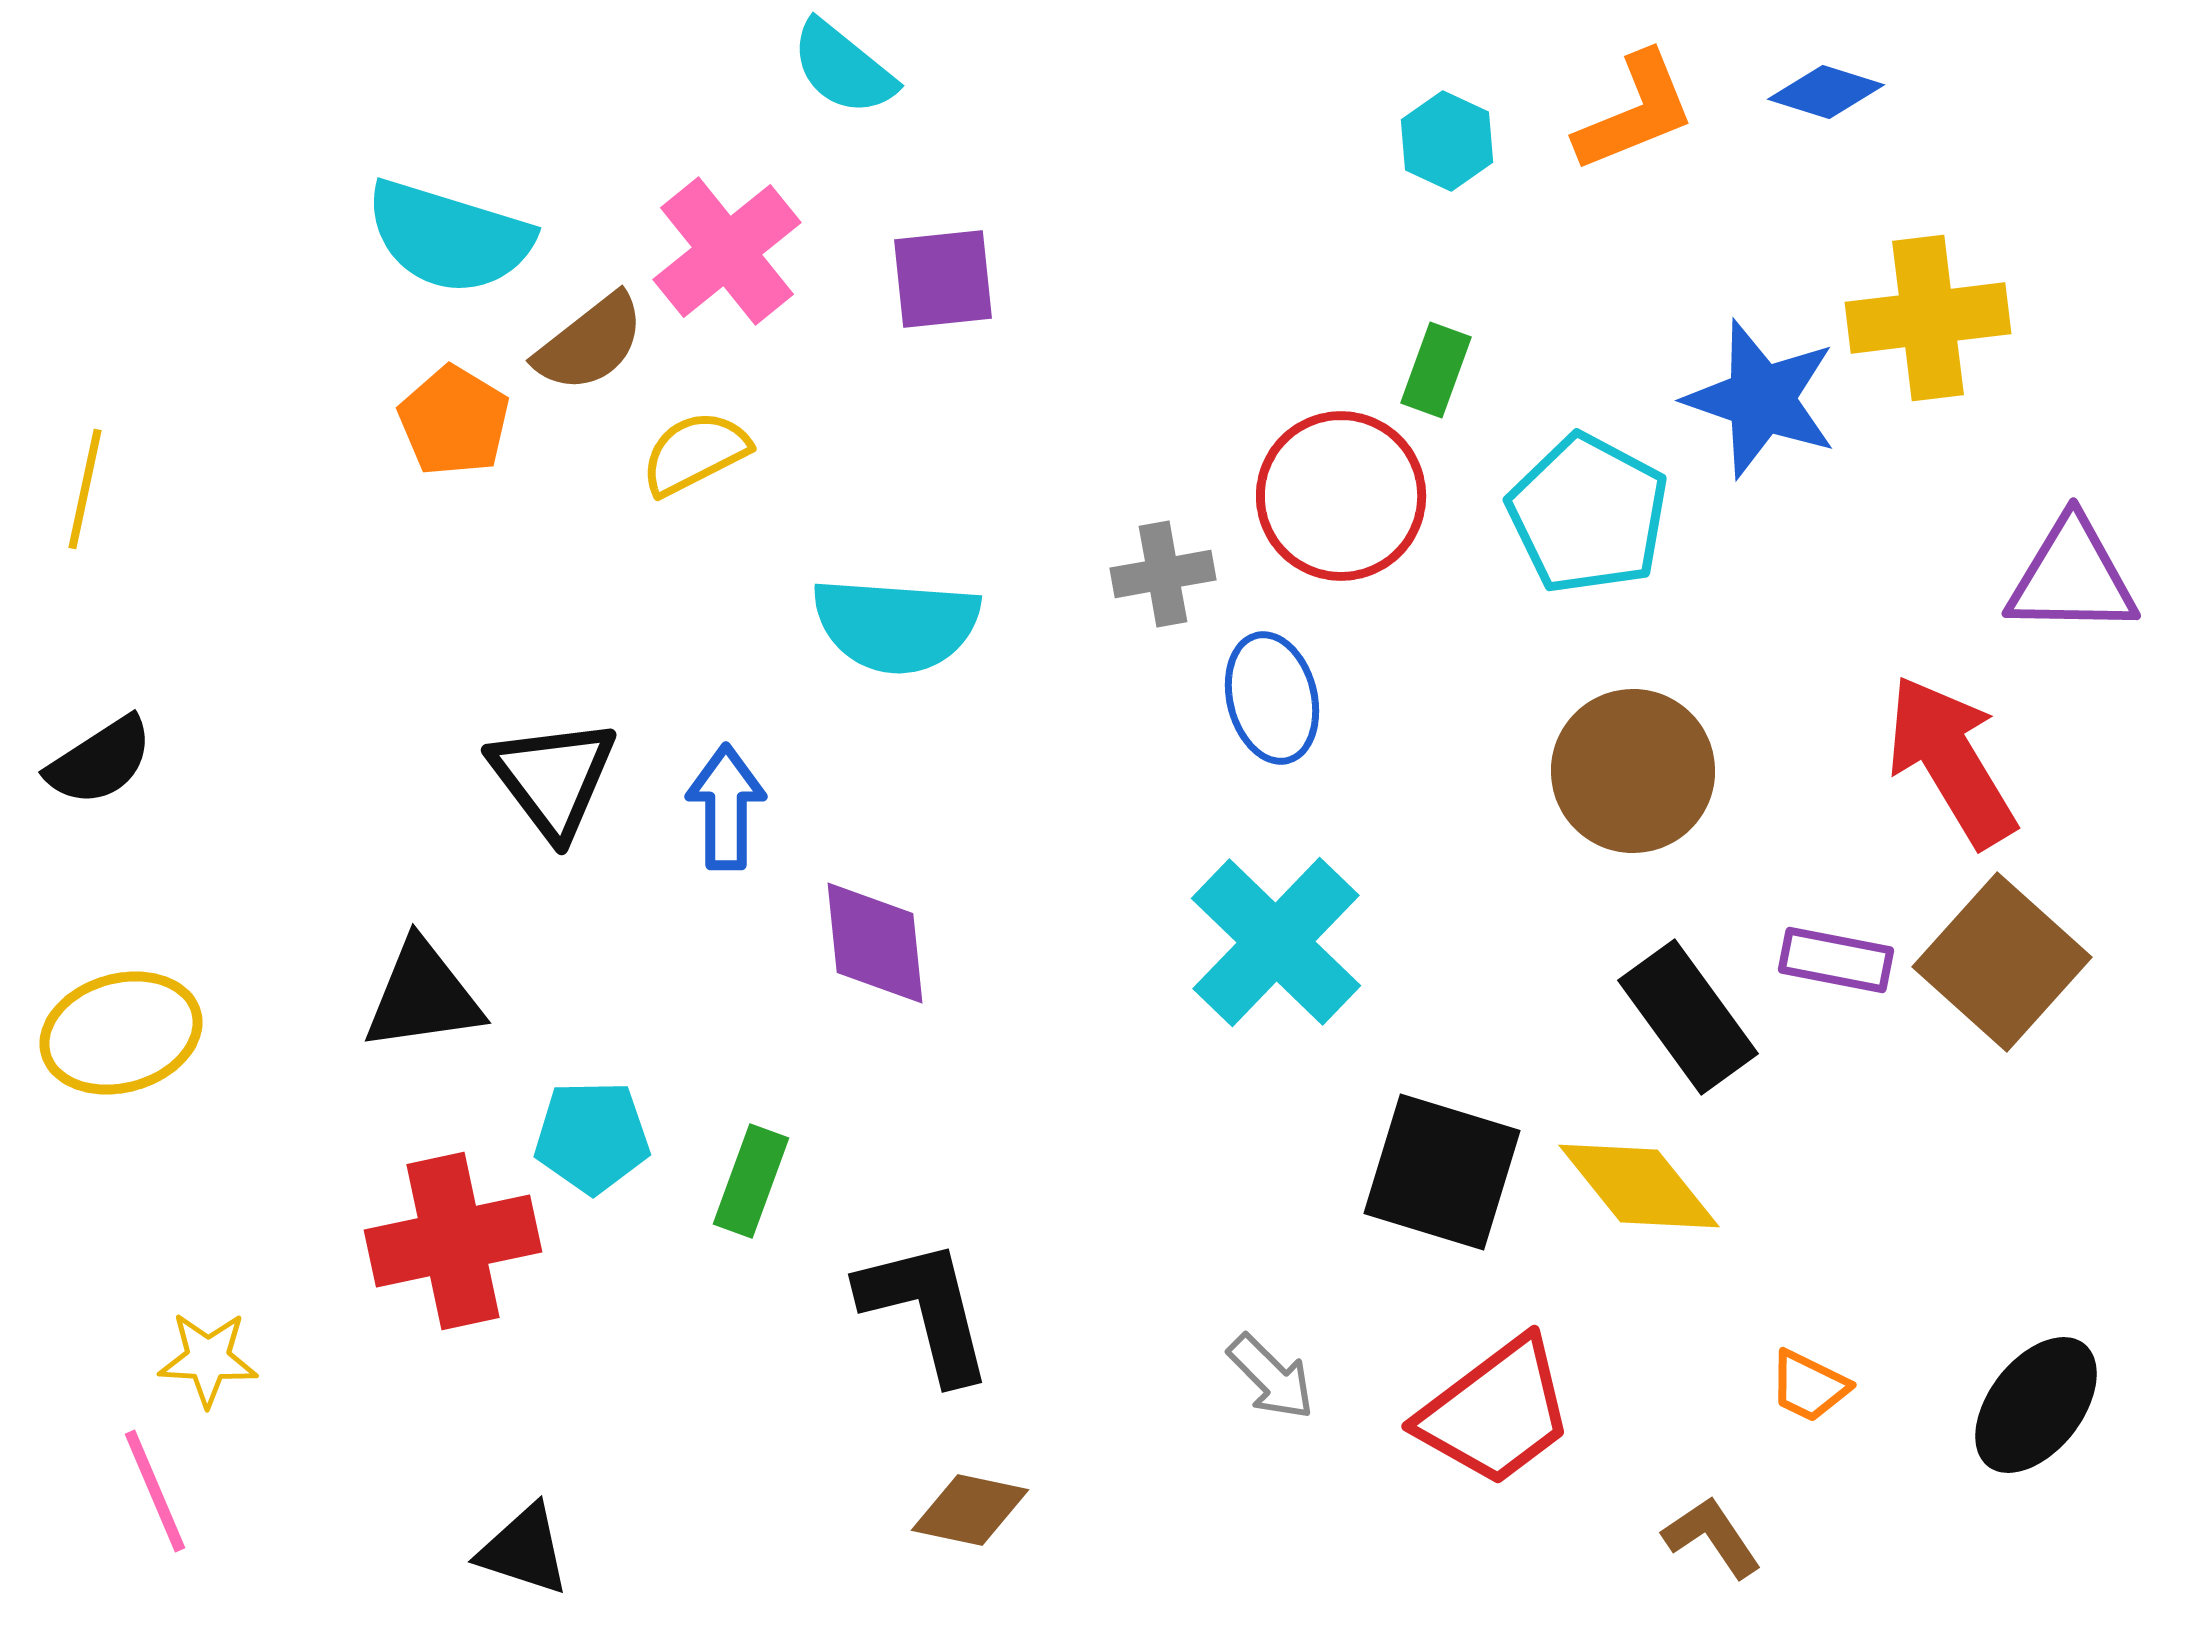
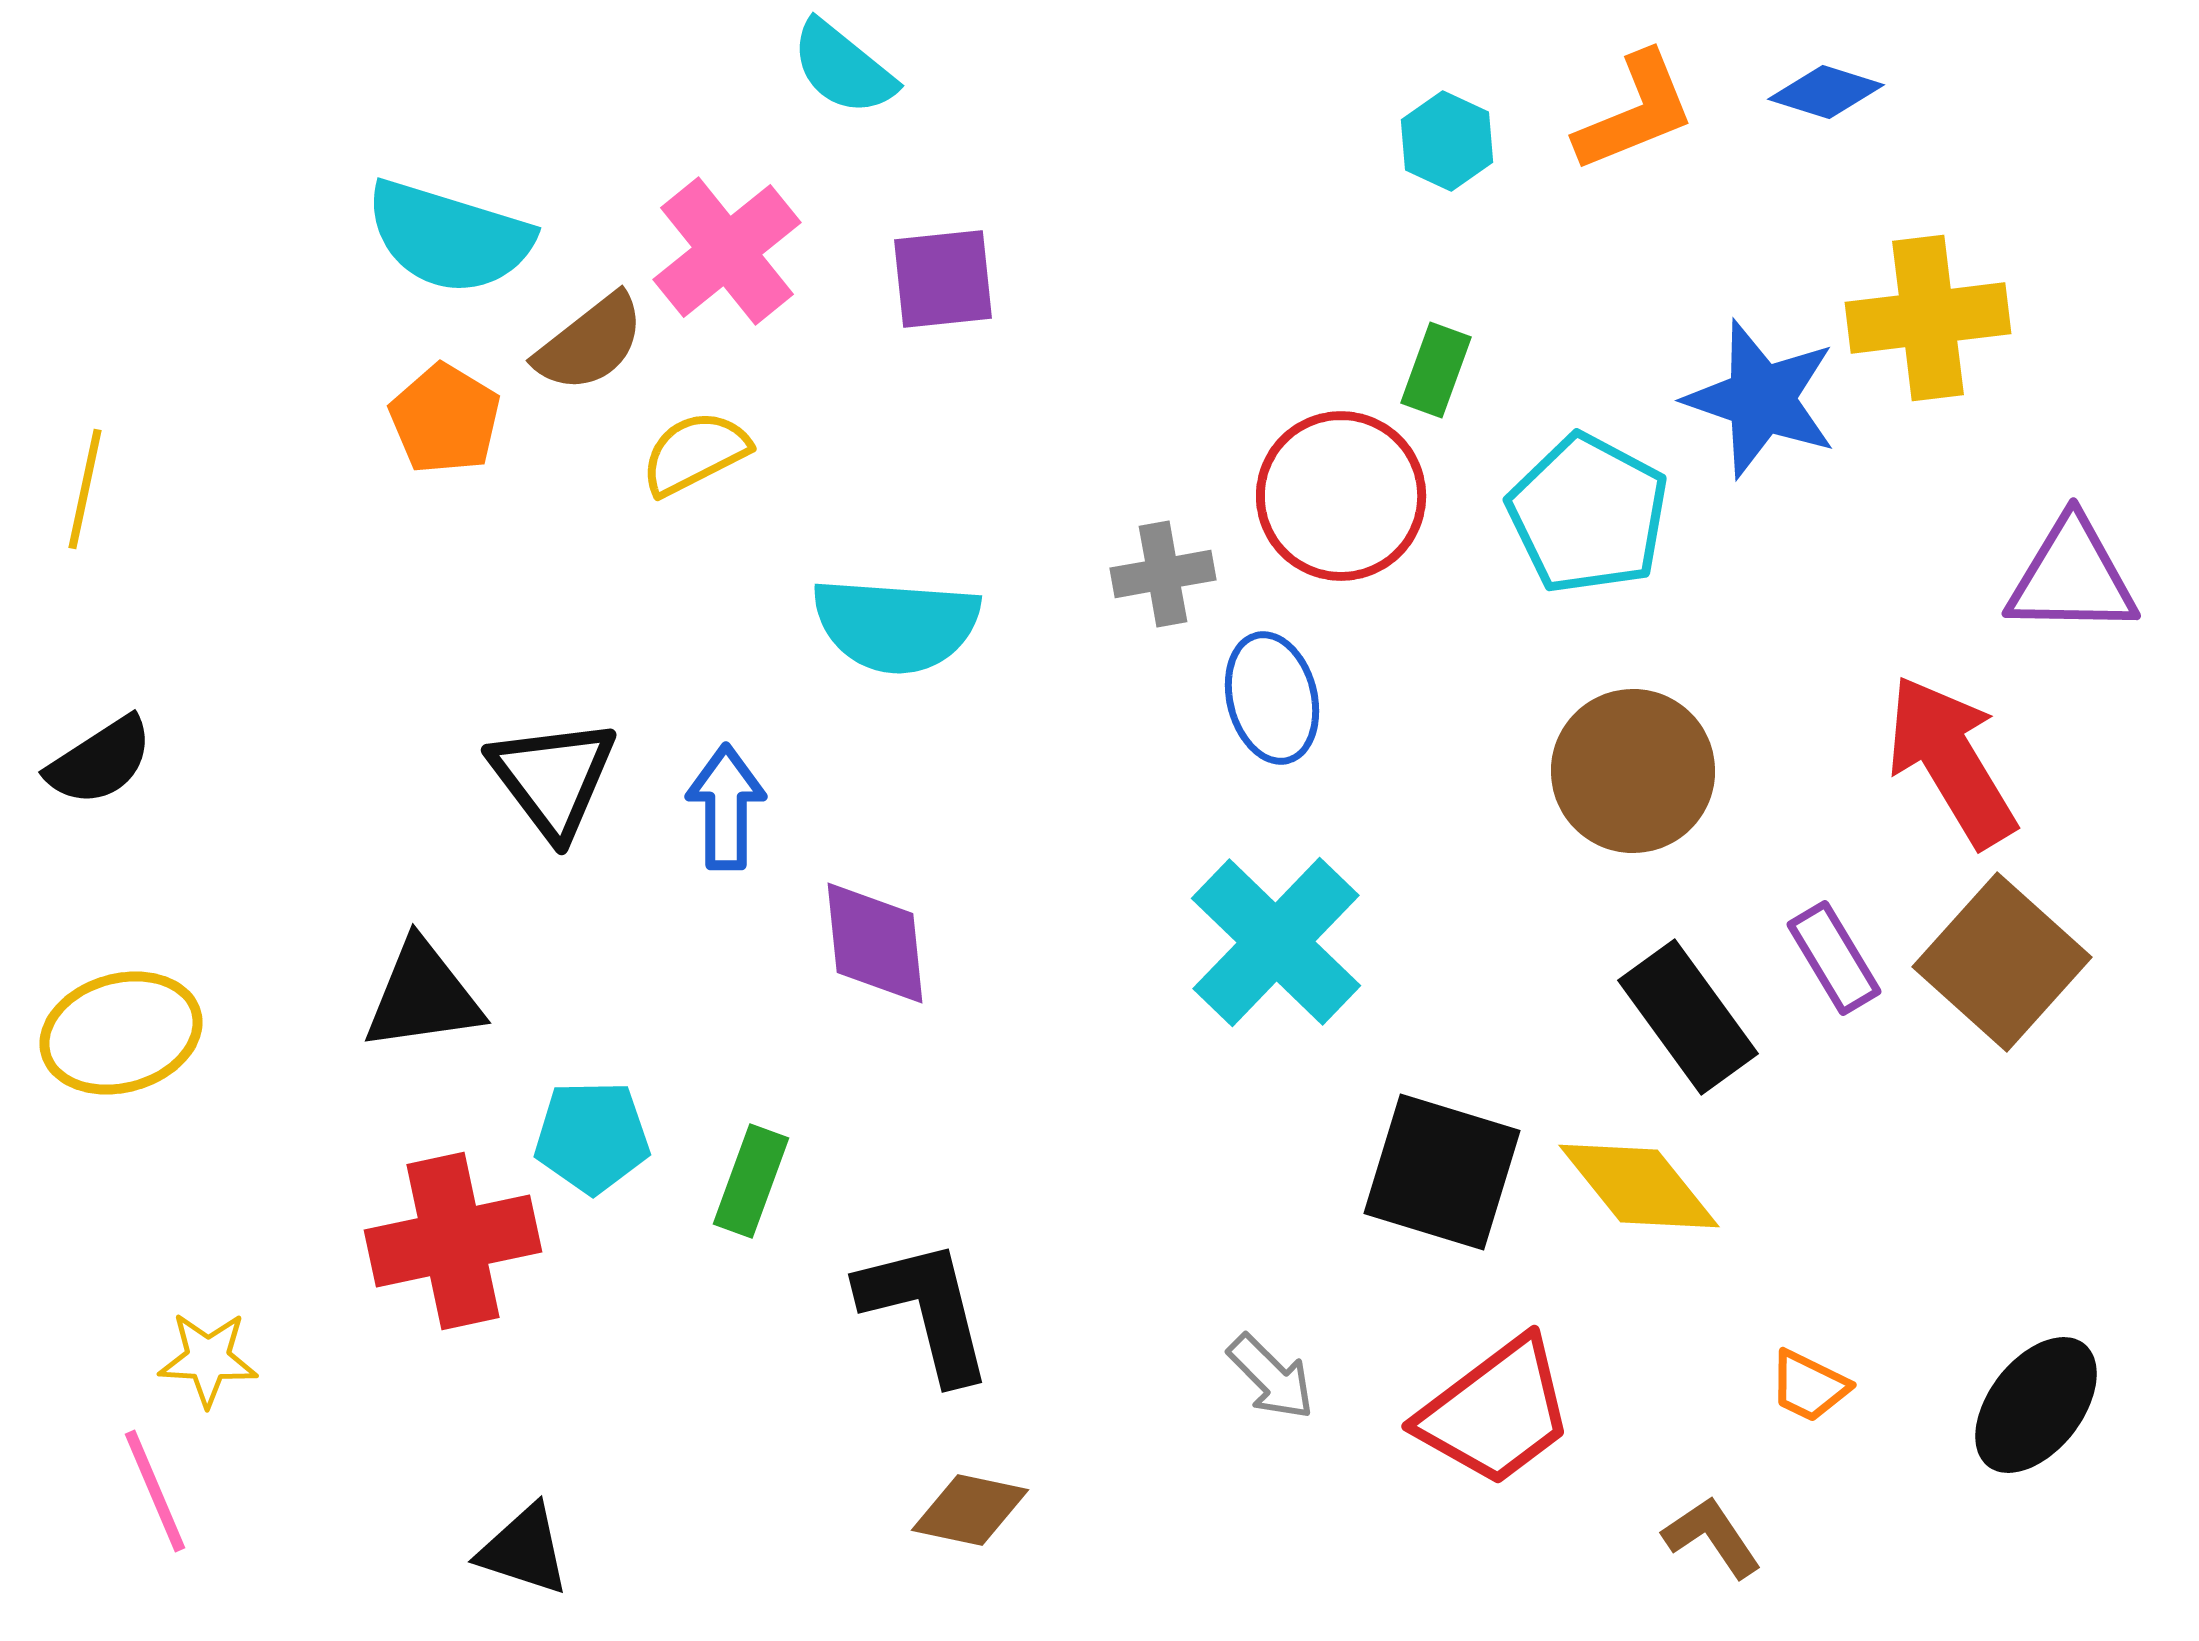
orange pentagon at (454, 421): moved 9 px left, 2 px up
purple rectangle at (1836, 960): moved 2 px left, 2 px up; rotated 48 degrees clockwise
